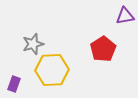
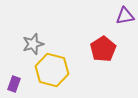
yellow hexagon: rotated 16 degrees clockwise
